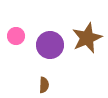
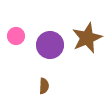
brown semicircle: moved 1 px down
